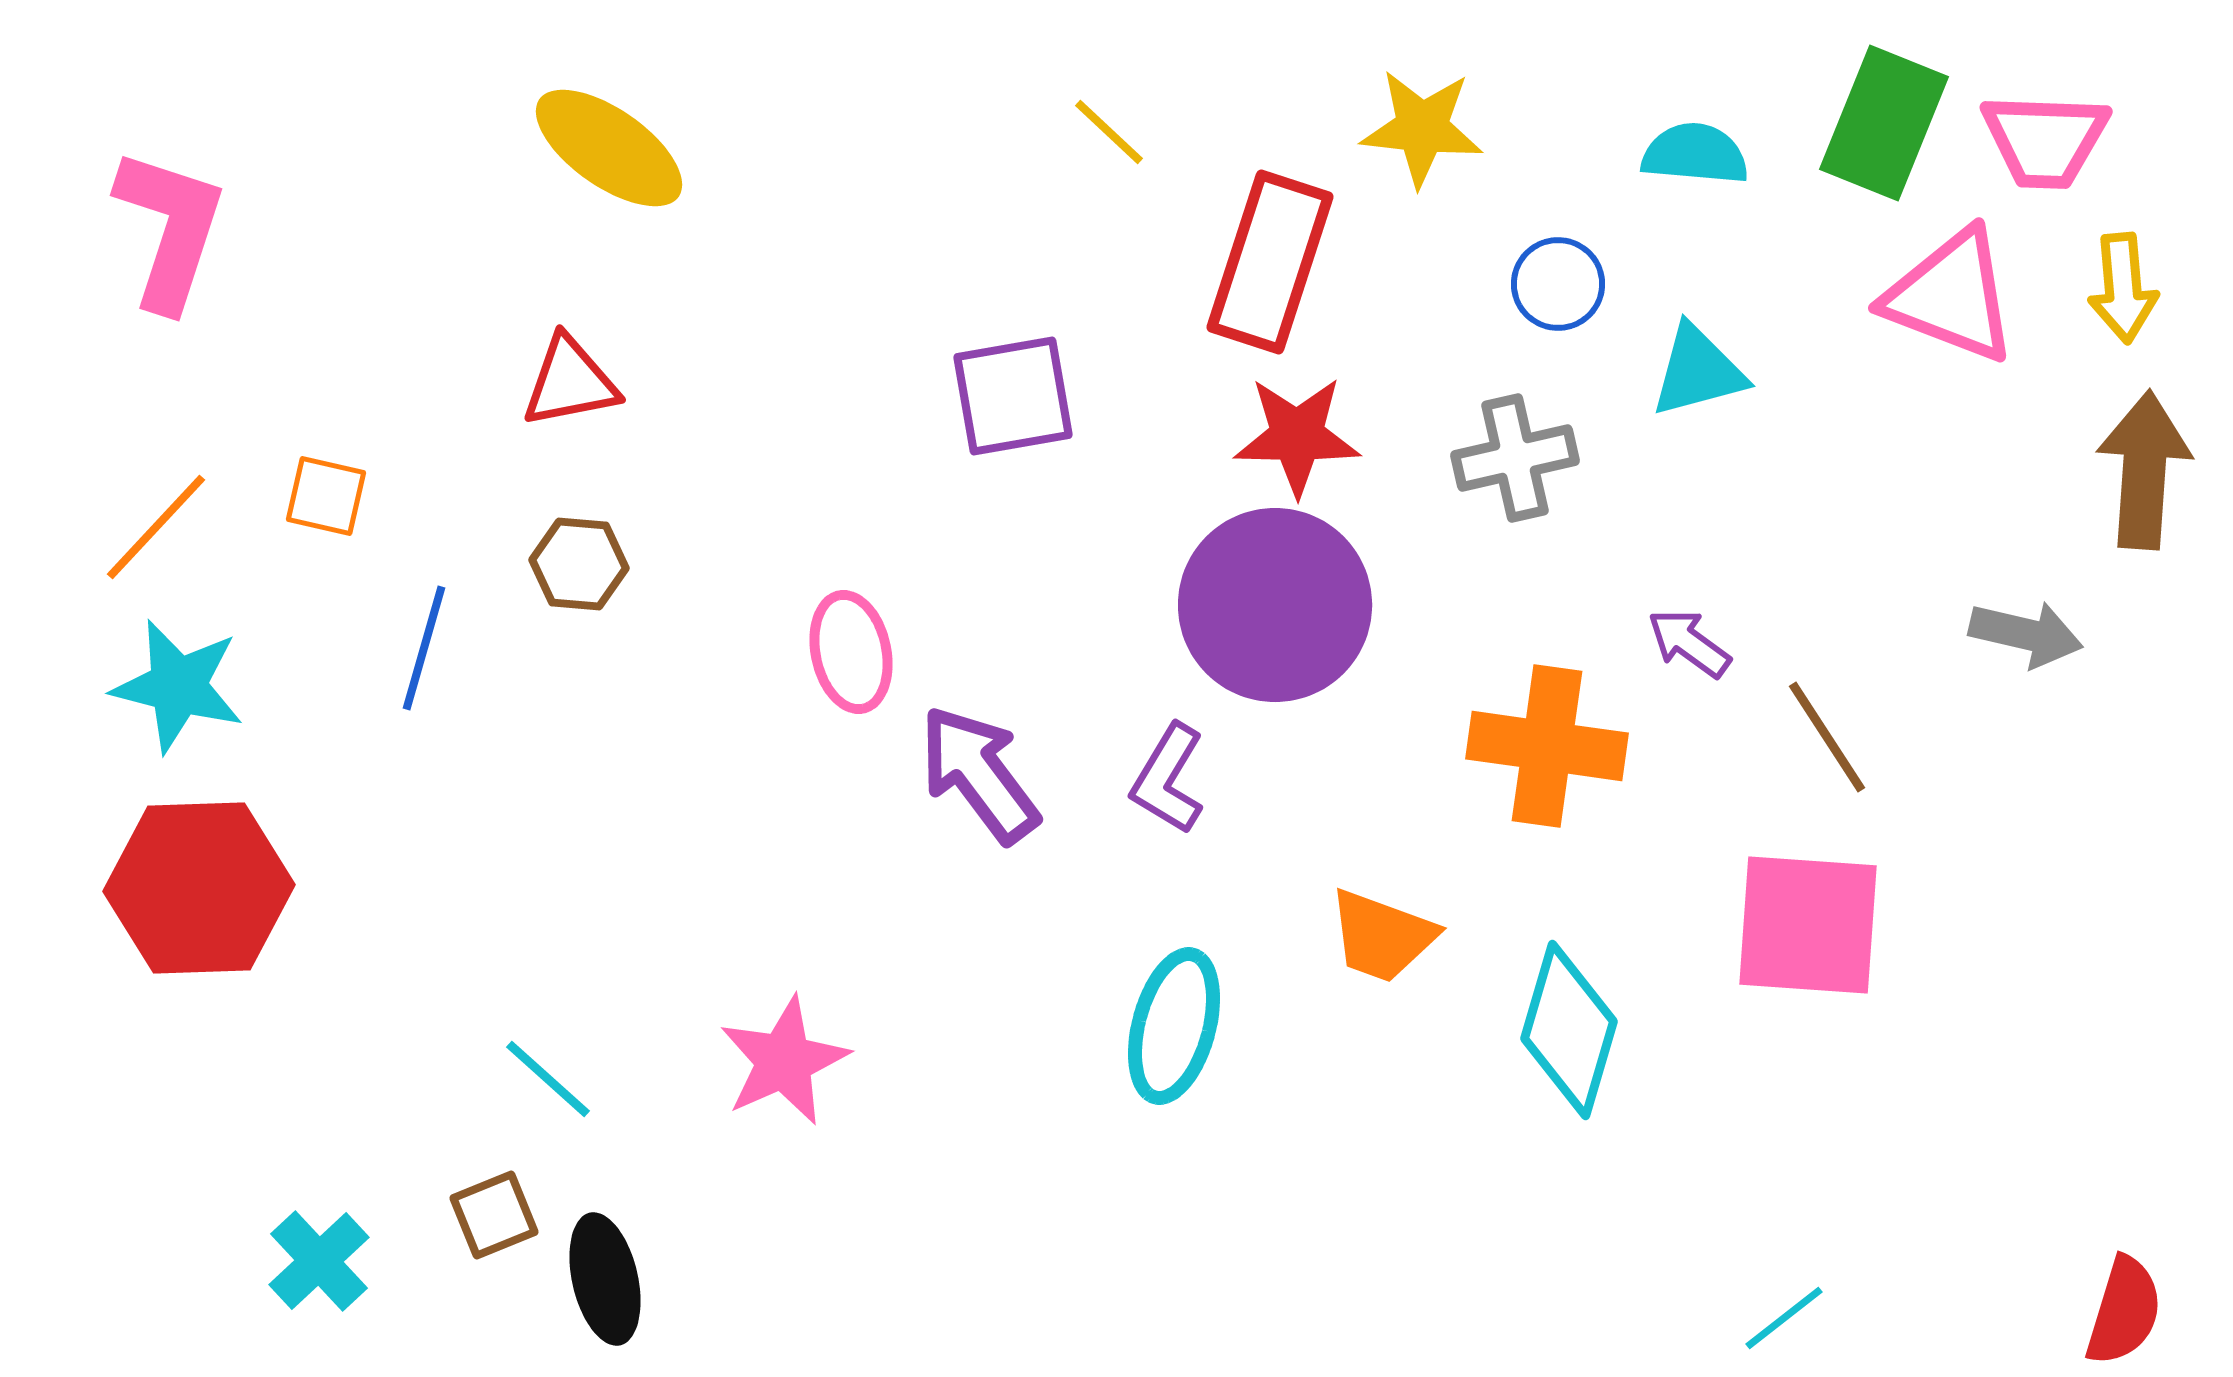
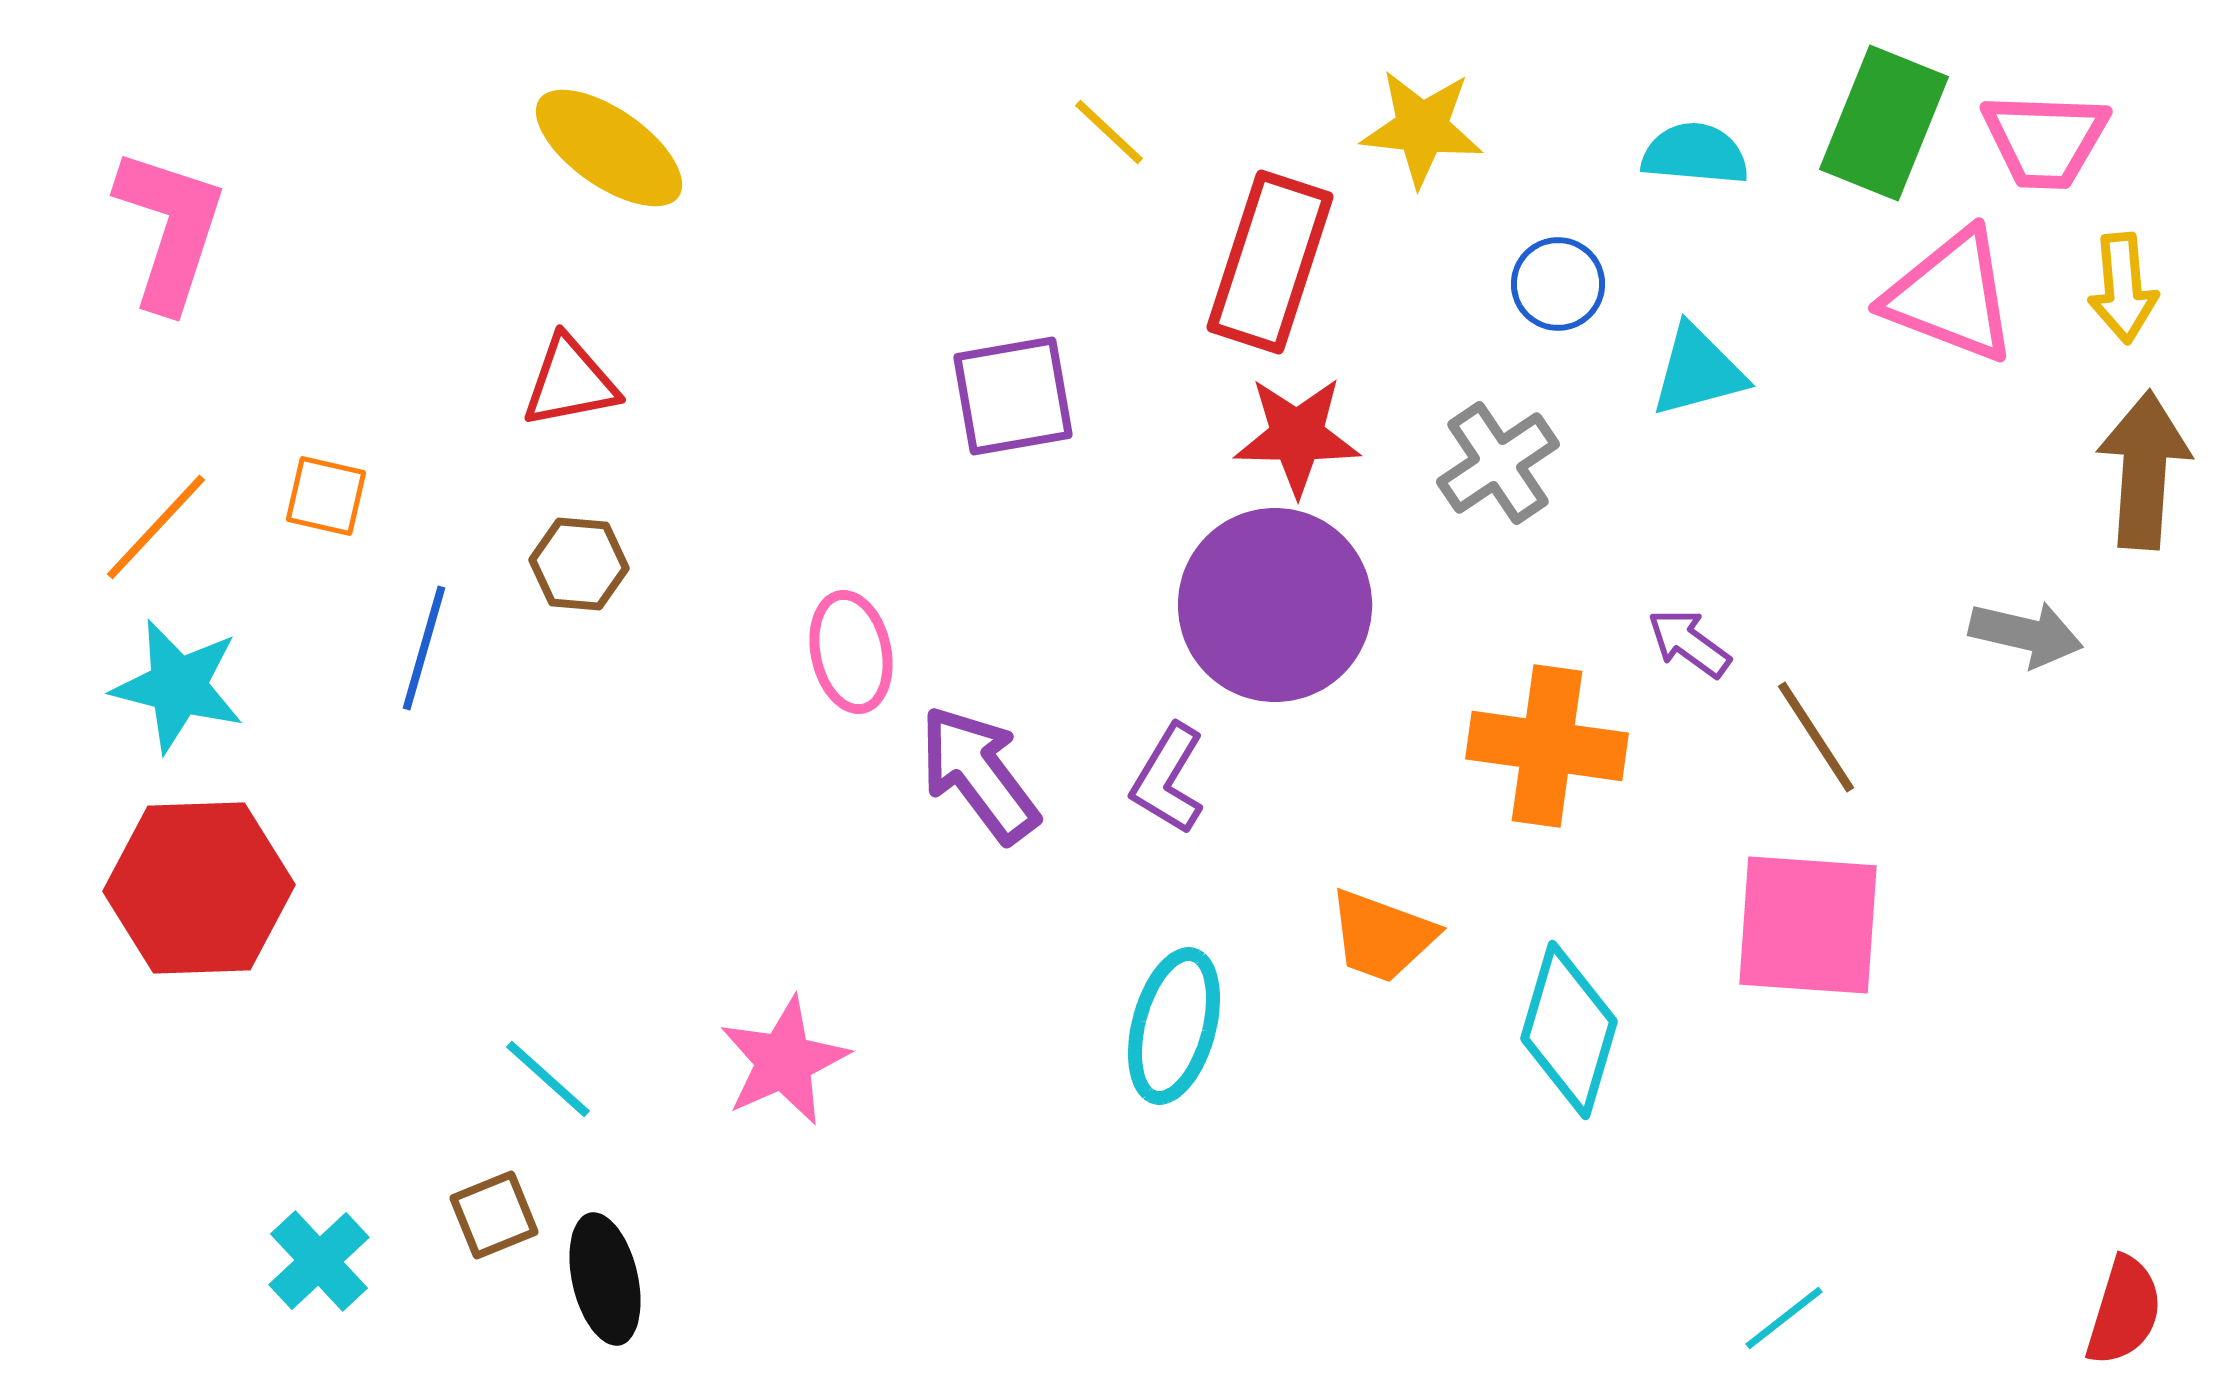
gray cross at (1515, 458): moved 17 px left, 5 px down; rotated 21 degrees counterclockwise
brown line at (1827, 737): moved 11 px left
